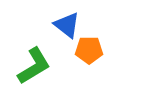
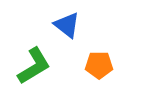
orange pentagon: moved 10 px right, 15 px down
